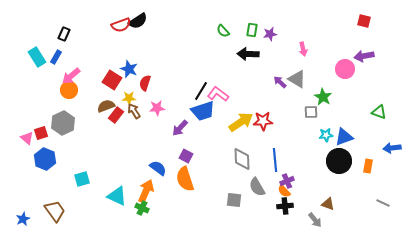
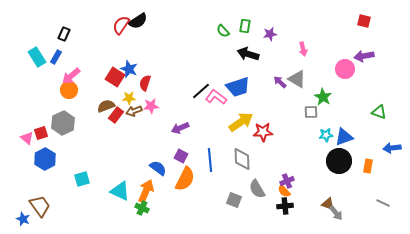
red semicircle at (121, 25): rotated 144 degrees clockwise
green rectangle at (252, 30): moved 7 px left, 4 px up
black arrow at (248, 54): rotated 15 degrees clockwise
red square at (112, 80): moved 3 px right, 3 px up
black line at (201, 91): rotated 18 degrees clockwise
pink L-shape at (218, 94): moved 2 px left, 3 px down
pink star at (157, 108): moved 6 px left, 2 px up
brown arrow at (134, 111): rotated 77 degrees counterclockwise
blue trapezoid at (203, 111): moved 35 px right, 24 px up
red star at (263, 121): moved 11 px down
purple arrow at (180, 128): rotated 24 degrees clockwise
purple square at (186, 156): moved 5 px left
blue hexagon at (45, 159): rotated 10 degrees clockwise
blue line at (275, 160): moved 65 px left
orange semicircle at (185, 179): rotated 135 degrees counterclockwise
gray semicircle at (257, 187): moved 2 px down
cyan triangle at (117, 196): moved 3 px right, 5 px up
gray square at (234, 200): rotated 14 degrees clockwise
brown trapezoid at (55, 211): moved 15 px left, 5 px up
blue star at (23, 219): rotated 24 degrees counterclockwise
gray arrow at (315, 220): moved 21 px right, 7 px up
